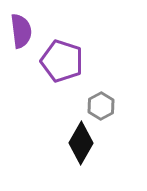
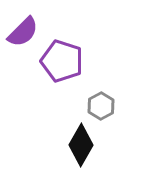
purple semicircle: moved 2 px right, 1 px down; rotated 52 degrees clockwise
black diamond: moved 2 px down
